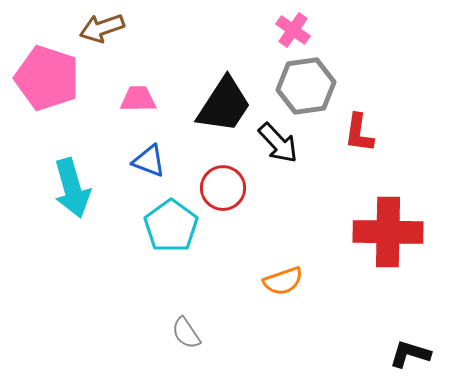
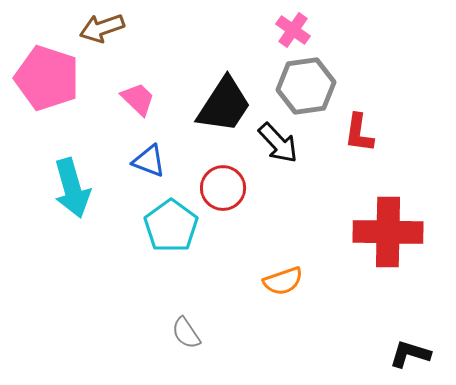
pink trapezoid: rotated 45 degrees clockwise
